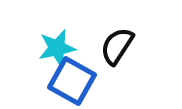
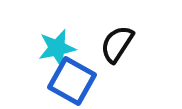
black semicircle: moved 2 px up
